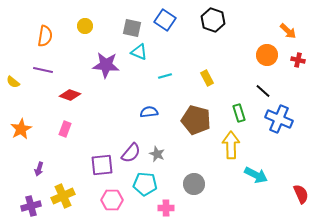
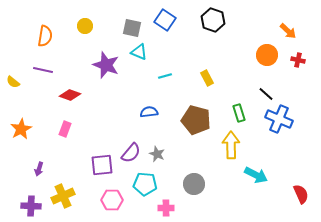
purple star: rotated 16 degrees clockwise
black line: moved 3 px right, 3 px down
purple cross: rotated 18 degrees clockwise
